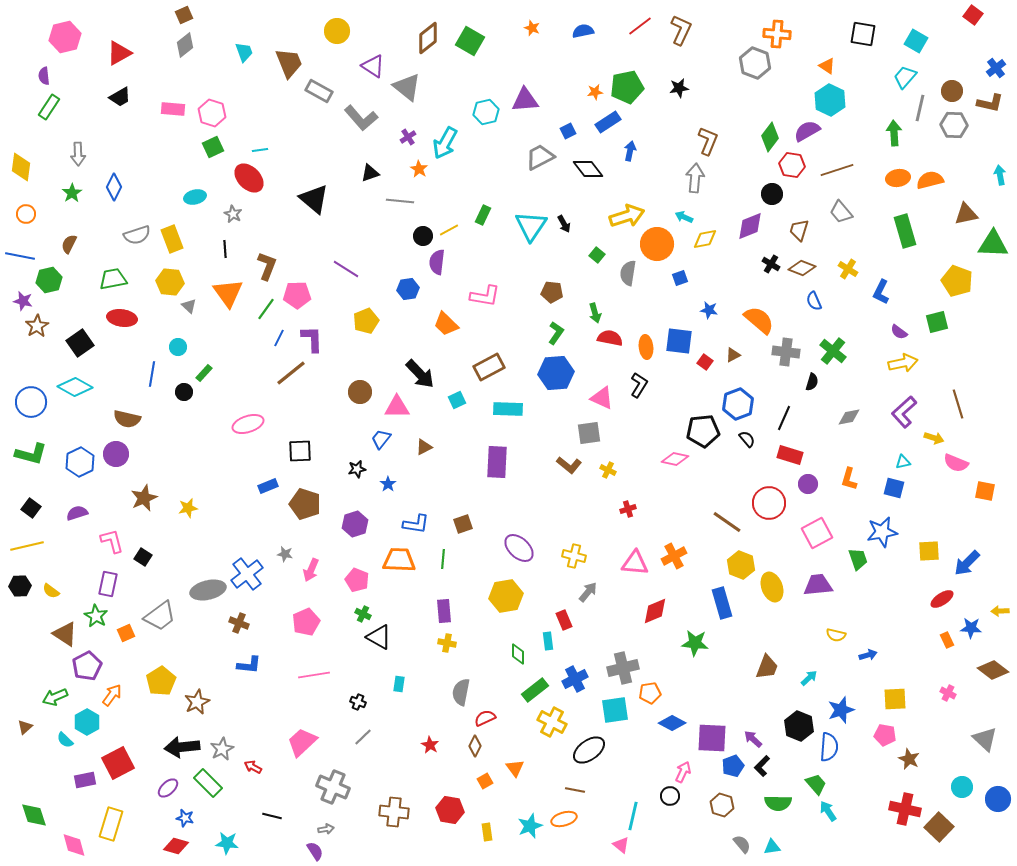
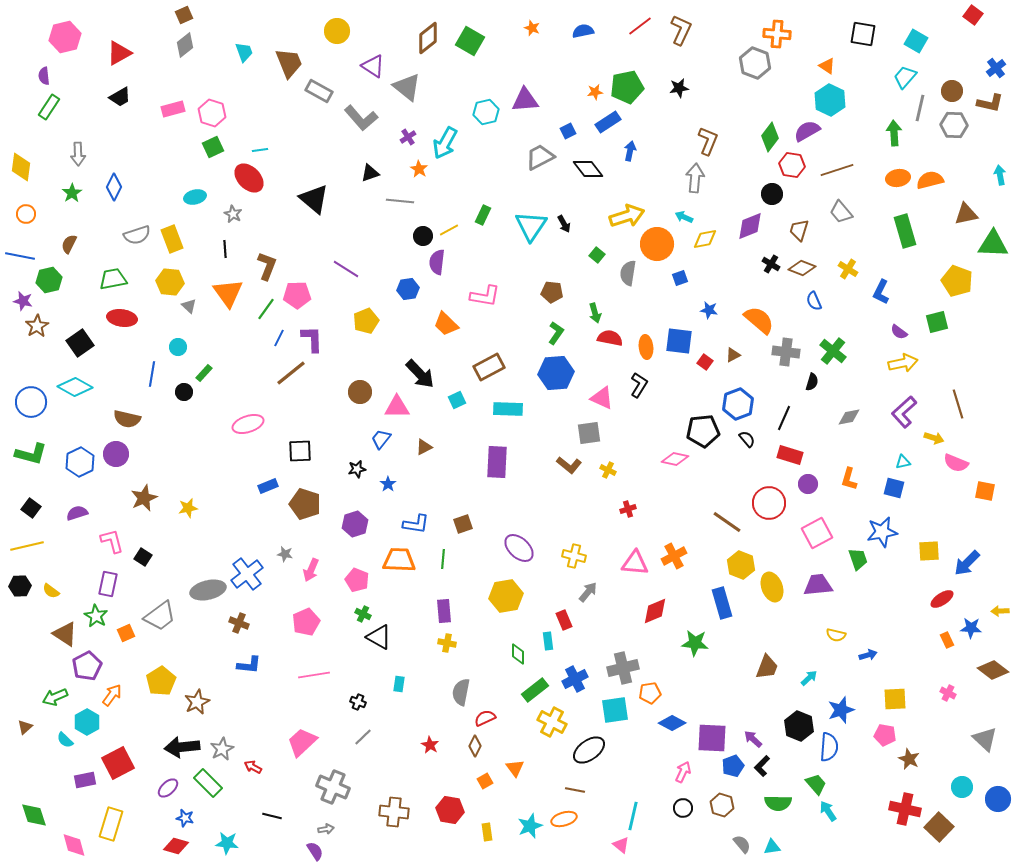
pink rectangle at (173, 109): rotated 20 degrees counterclockwise
black circle at (670, 796): moved 13 px right, 12 px down
